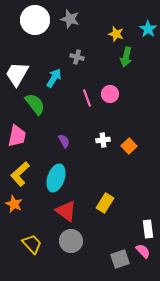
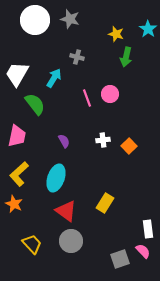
yellow L-shape: moved 1 px left
